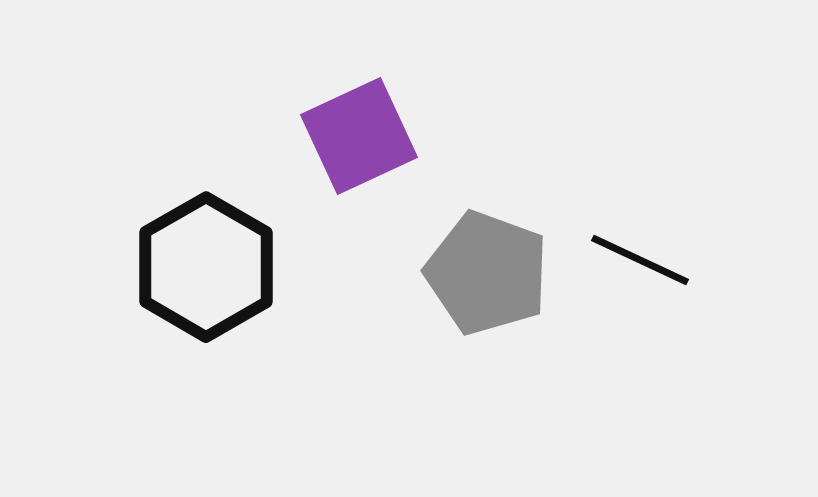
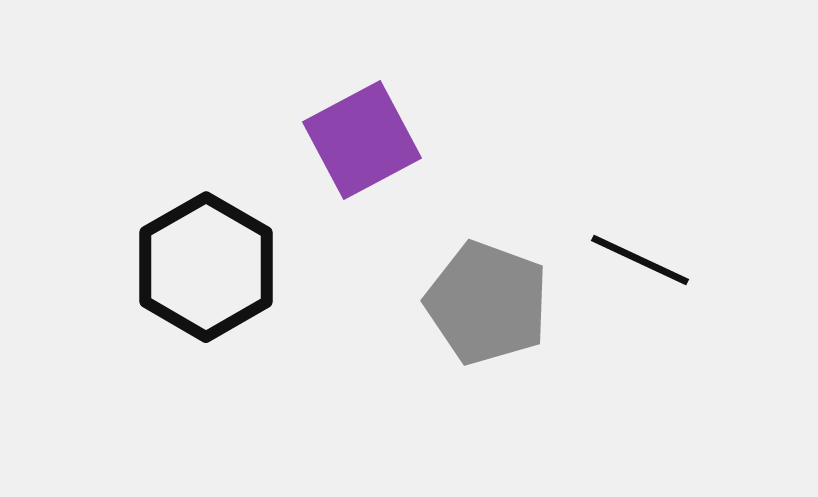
purple square: moved 3 px right, 4 px down; rotated 3 degrees counterclockwise
gray pentagon: moved 30 px down
